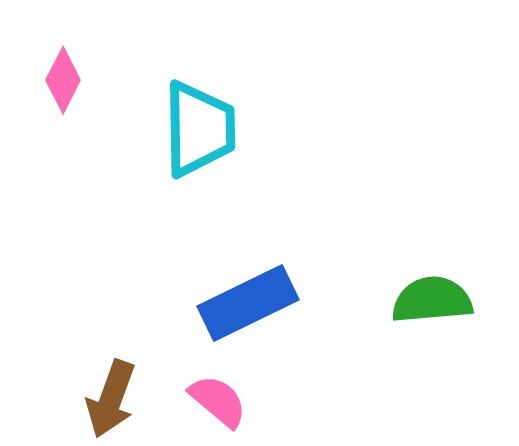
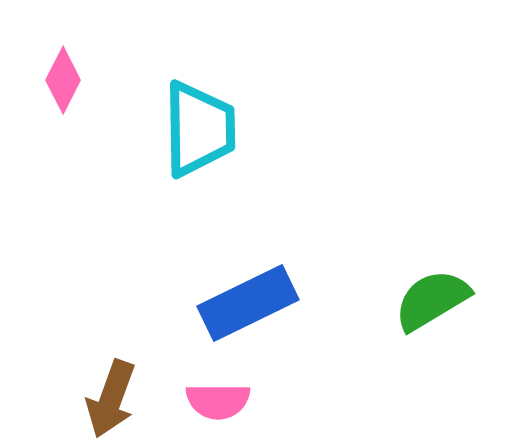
green semicircle: rotated 26 degrees counterclockwise
pink semicircle: rotated 140 degrees clockwise
